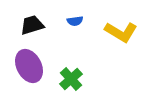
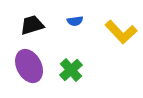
yellow L-shape: rotated 16 degrees clockwise
green cross: moved 9 px up
